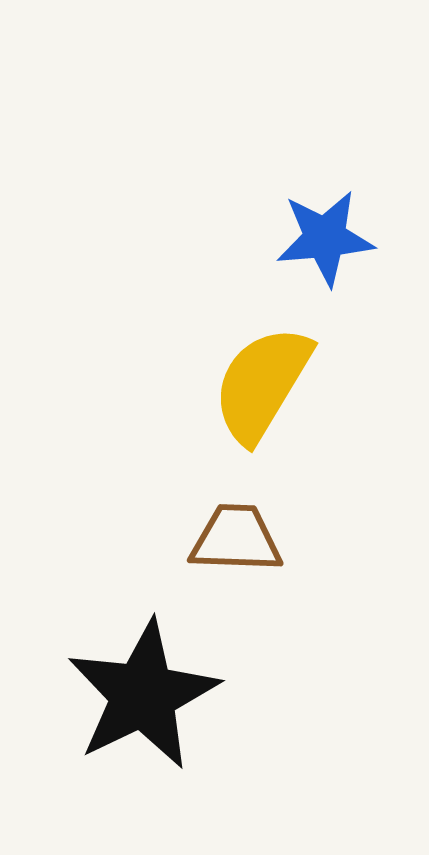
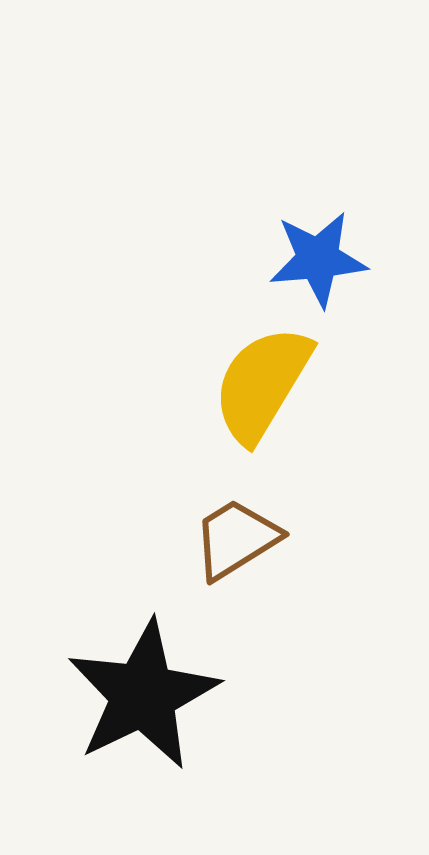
blue star: moved 7 px left, 21 px down
brown trapezoid: rotated 34 degrees counterclockwise
